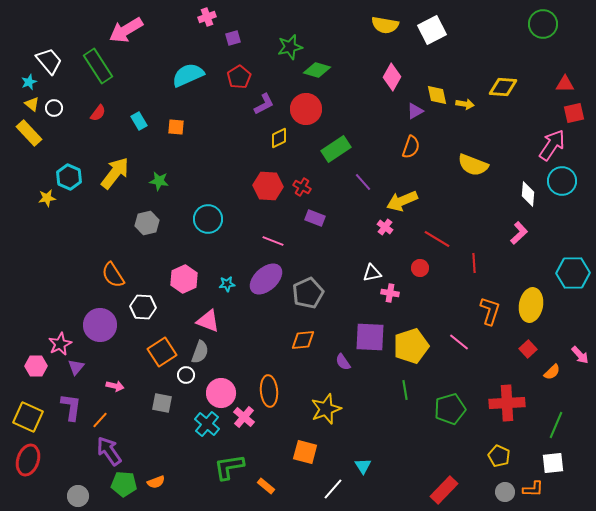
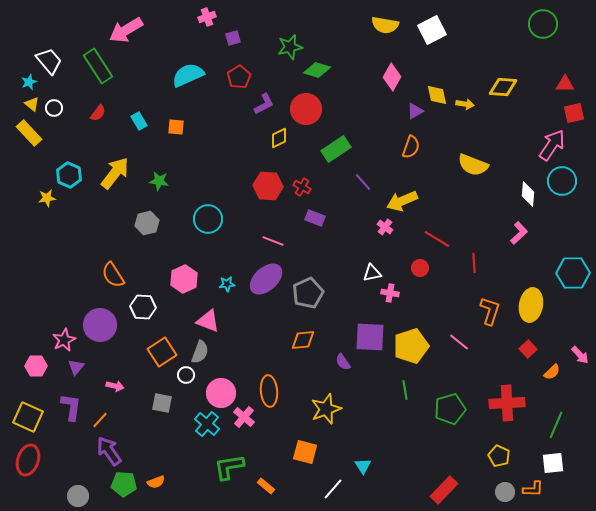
cyan hexagon at (69, 177): moved 2 px up
pink star at (60, 344): moved 4 px right, 4 px up
